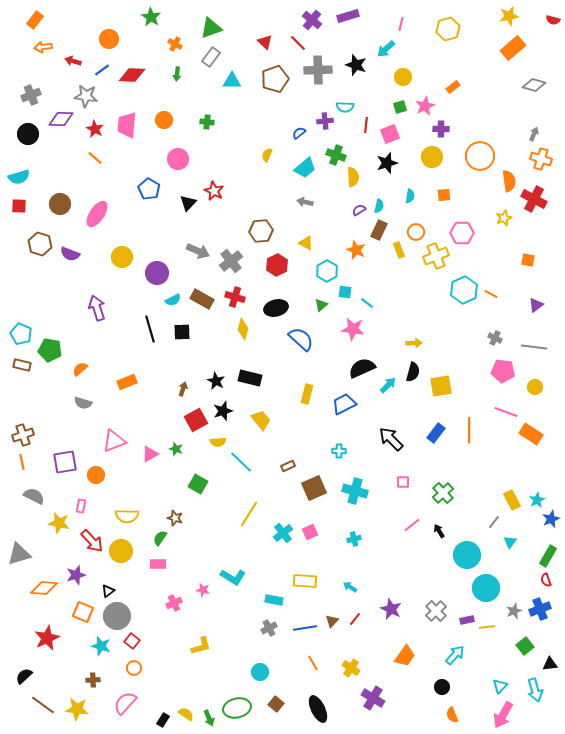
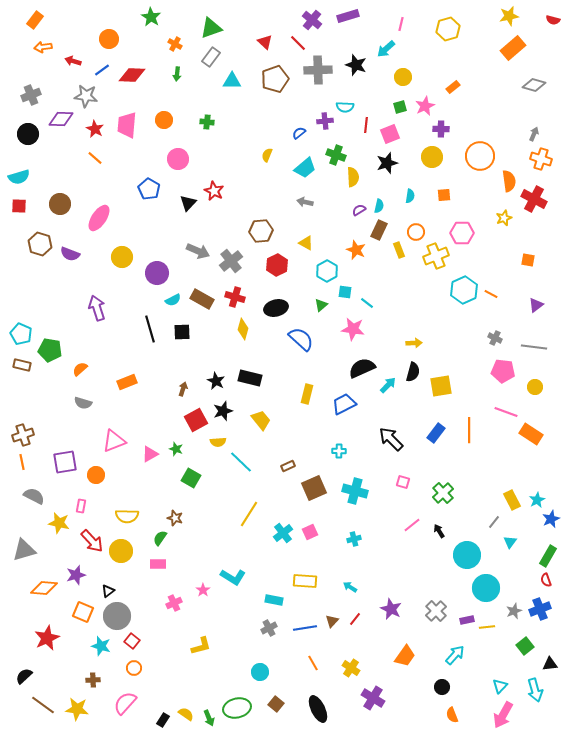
pink ellipse at (97, 214): moved 2 px right, 4 px down
pink square at (403, 482): rotated 16 degrees clockwise
green square at (198, 484): moved 7 px left, 6 px up
gray triangle at (19, 554): moved 5 px right, 4 px up
pink star at (203, 590): rotated 24 degrees clockwise
